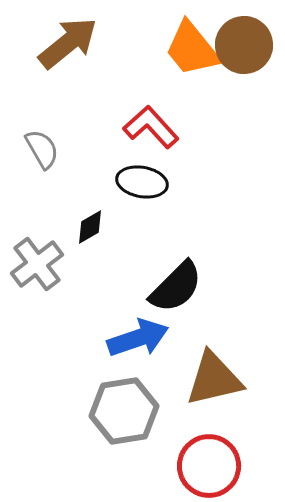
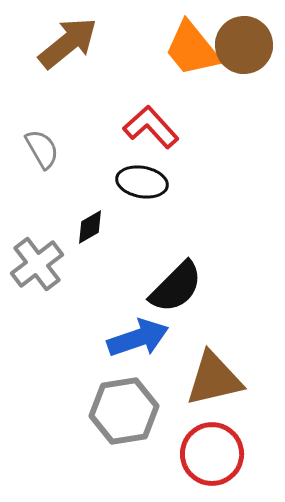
red circle: moved 3 px right, 12 px up
